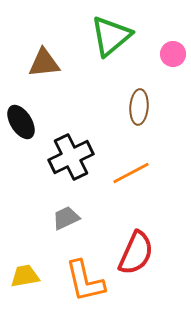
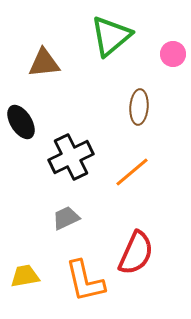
orange line: moved 1 px right, 1 px up; rotated 12 degrees counterclockwise
